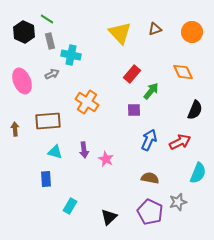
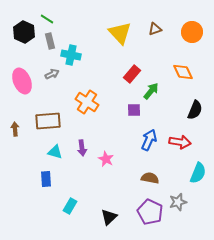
red arrow: rotated 35 degrees clockwise
purple arrow: moved 2 px left, 2 px up
